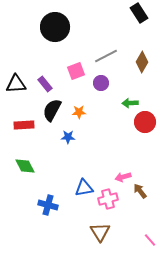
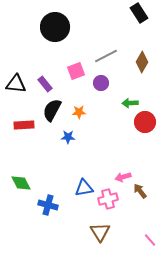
black triangle: rotated 10 degrees clockwise
green diamond: moved 4 px left, 17 px down
